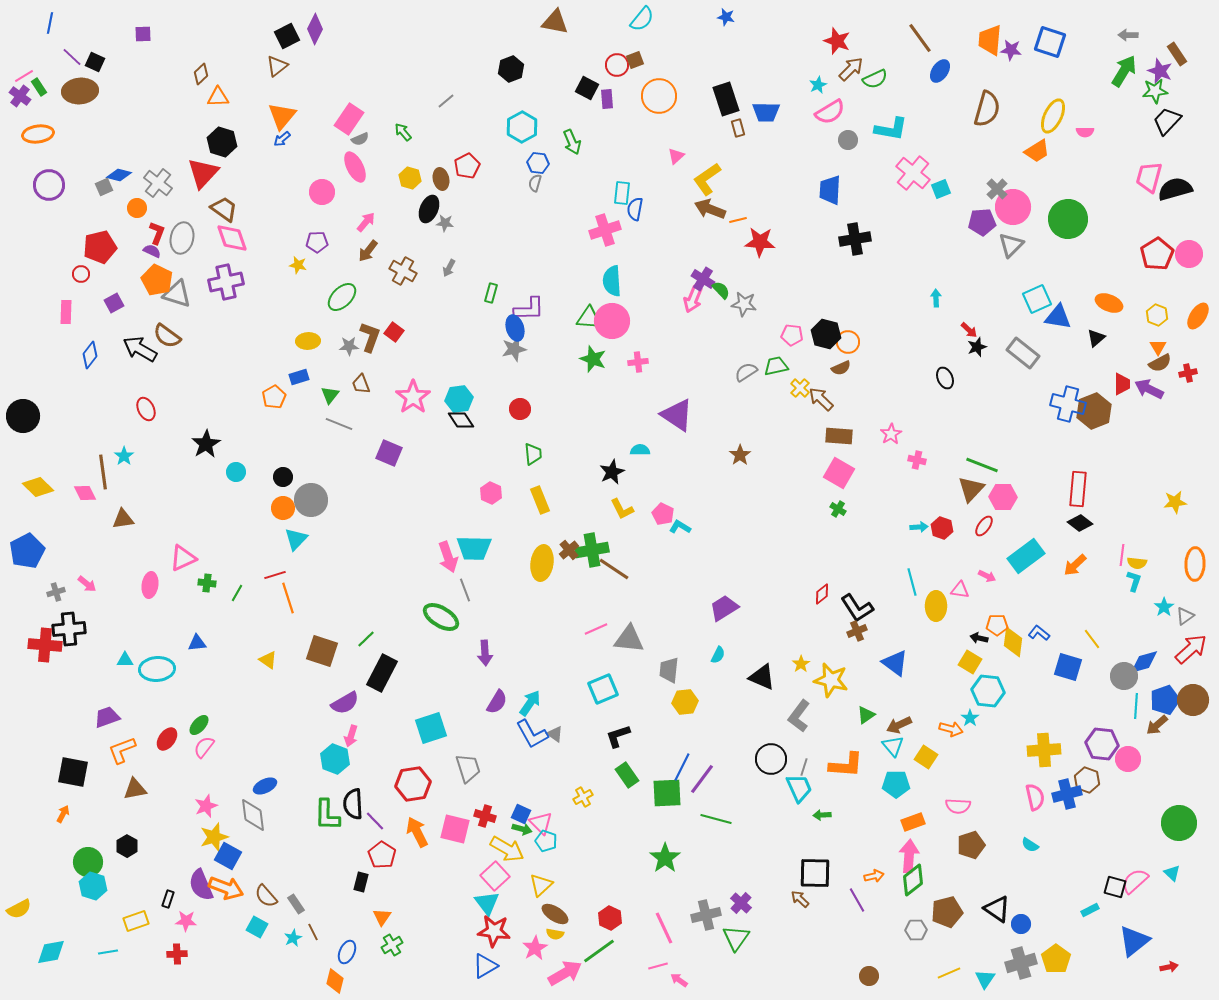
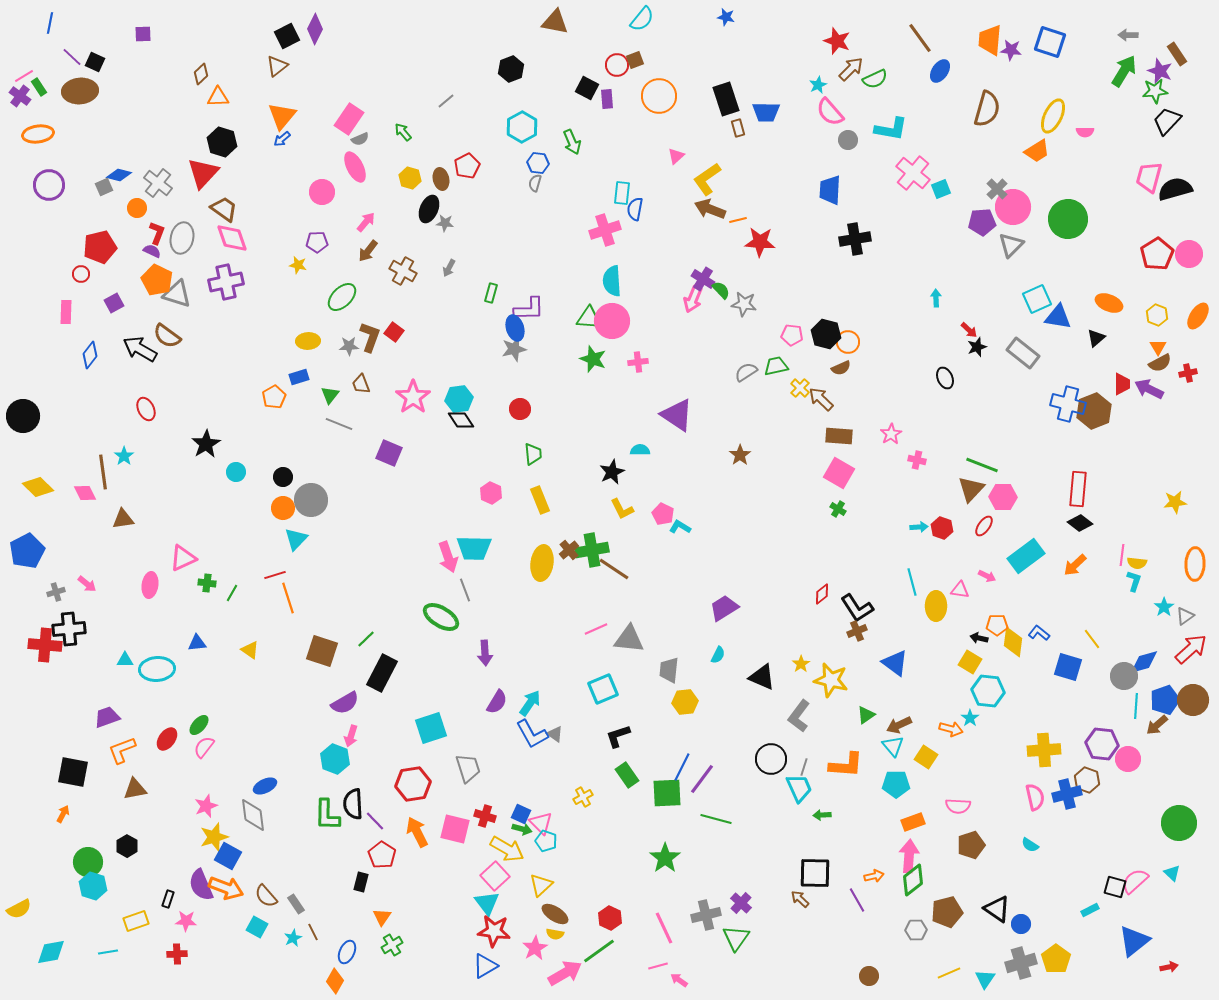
pink semicircle at (830, 112): rotated 80 degrees clockwise
green line at (237, 593): moved 5 px left
yellow triangle at (268, 660): moved 18 px left, 10 px up
orange diamond at (335, 981): rotated 15 degrees clockwise
